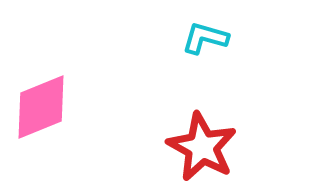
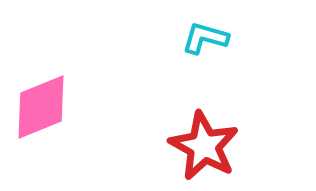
red star: moved 2 px right, 1 px up
